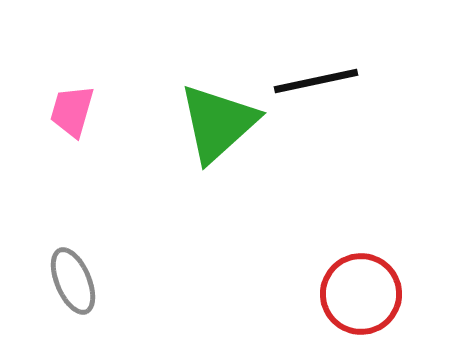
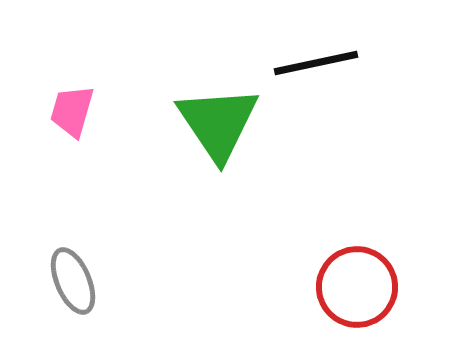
black line: moved 18 px up
green triangle: rotated 22 degrees counterclockwise
red circle: moved 4 px left, 7 px up
